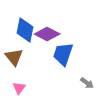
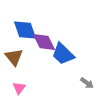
blue diamond: rotated 30 degrees counterclockwise
purple diamond: moved 3 px left, 8 px down; rotated 35 degrees clockwise
blue trapezoid: rotated 65 degrees counterclockwise
